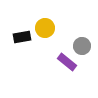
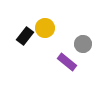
black rectangle: moved 3 px right, 1 px up; rotated 42 degrees counterclockwise
gray circle: moved 1 px right, 2 px up
